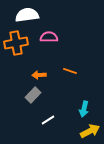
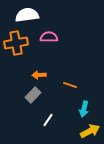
orange line: moved 14 px down
white line: rotated 24 degrees counterclockwise
